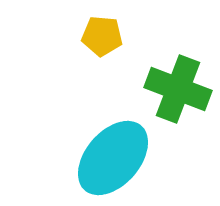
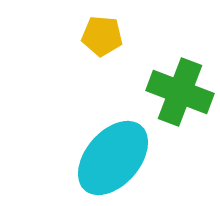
green cross: moved 2 px right, 3 px down
